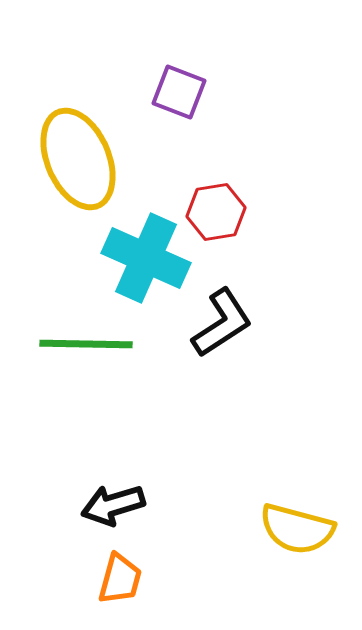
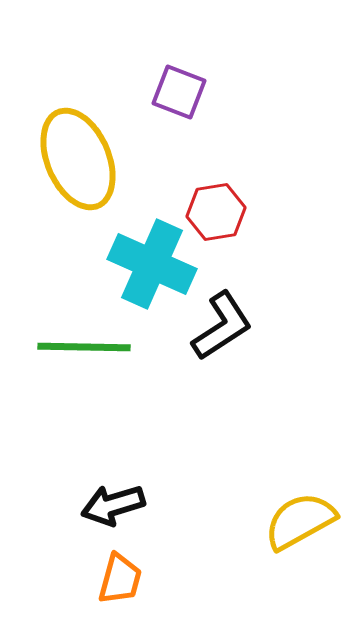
cyan cross: moved 6 px right, 6 px down
black L-shape: moved 3 px down
green line: moved 2 px left, 3 px down
yellow semicircle: moved 3 px right, 8 px up; rotated 136 degrees clockwise
